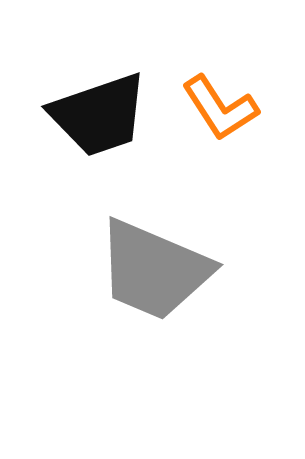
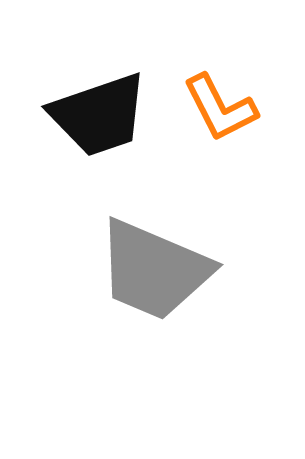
orange L-shape: rotated 6 degrees clockwise
